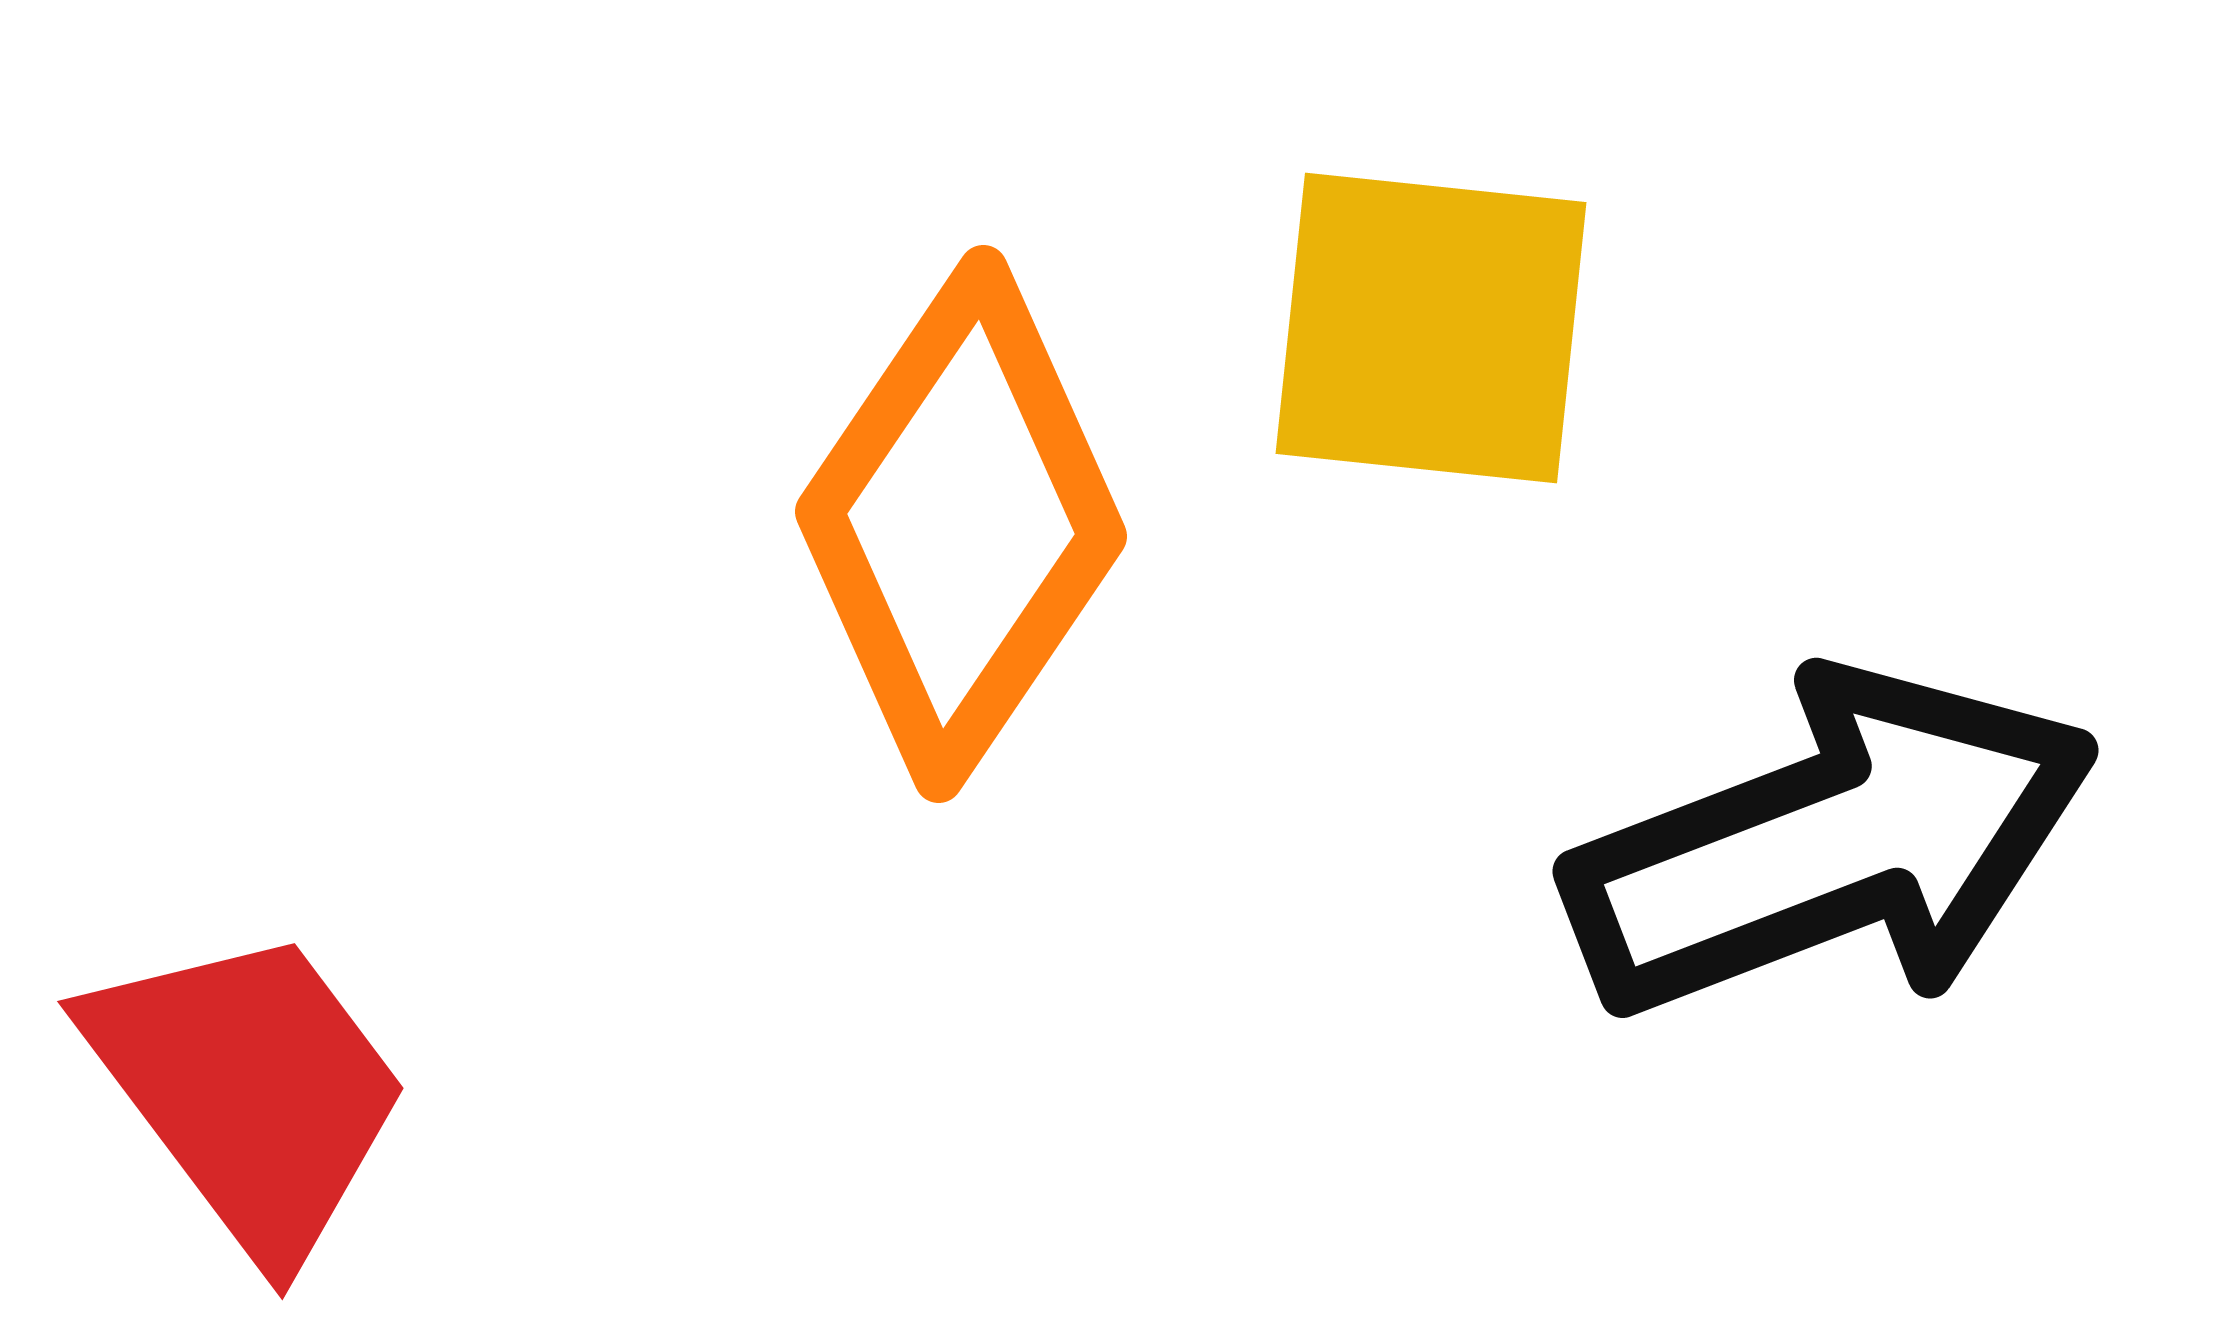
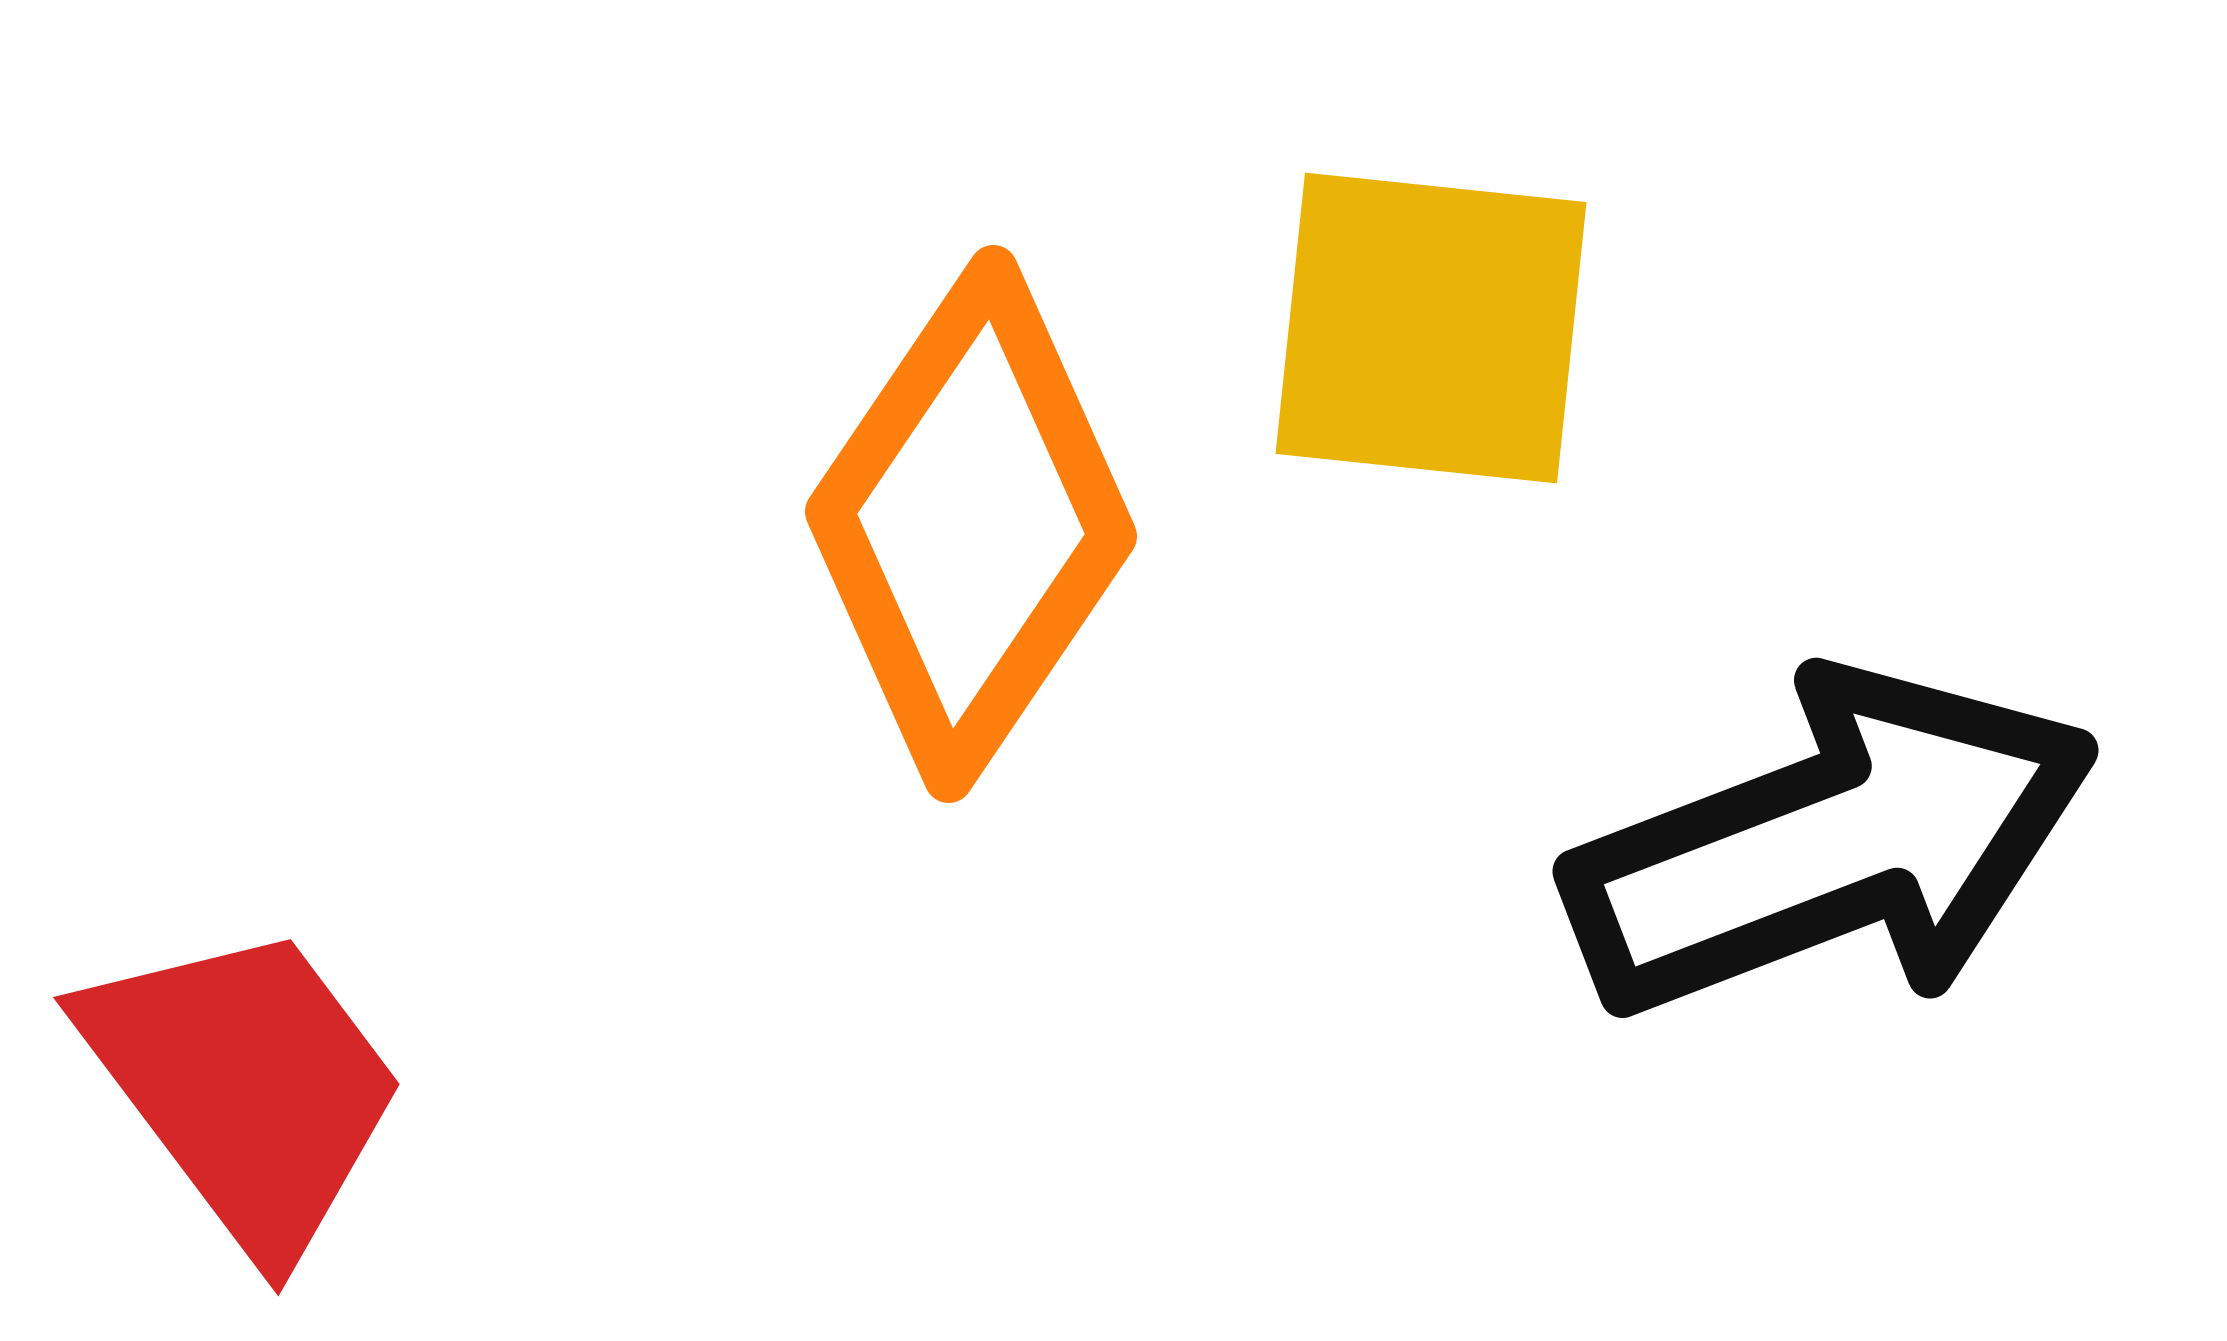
orange diamond: moved 10 px right
red trapezoid: moved 4 px left, 4 px up
